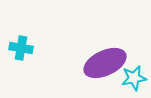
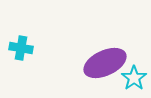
cyan star: rotated 25 degrees counterclockwise
